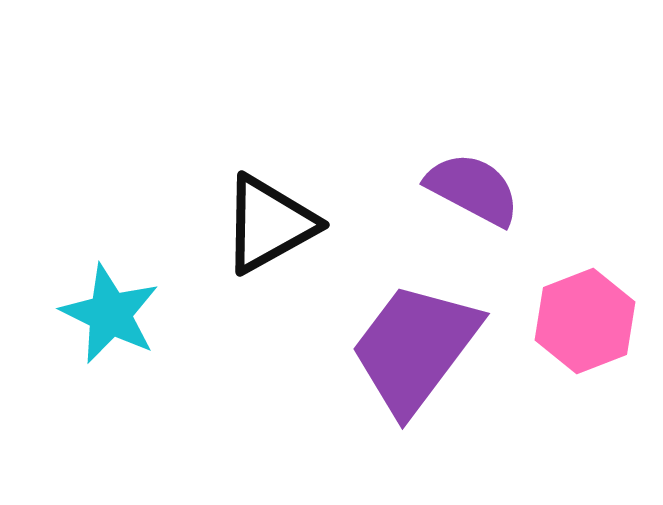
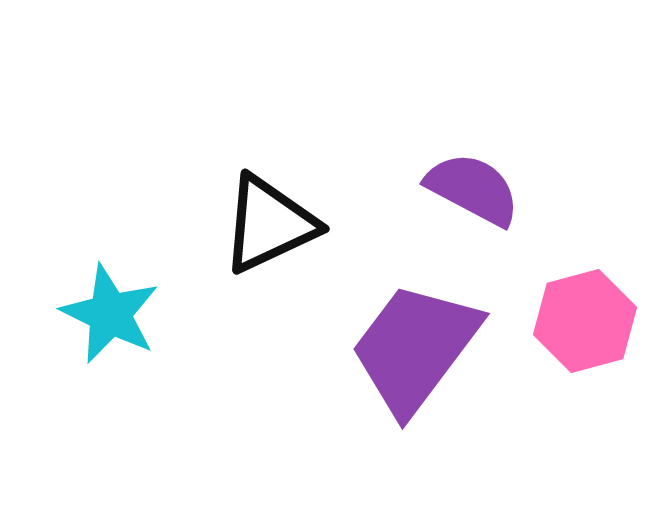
black triangle: rotated 4 degrees clockwise
pink hexagon: rotated 6 degrees clockwise
